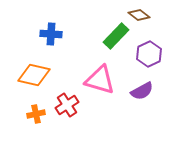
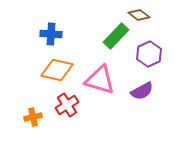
orange diamond: moved 23 px right, 5 px up
orange cross: moved 3 px left, 3 px down
